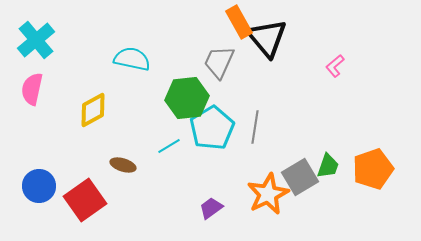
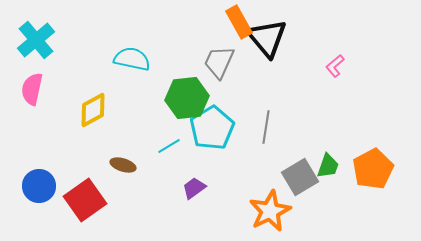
gray line: moved 11 px right
orange pentagon: rotated 9 degrees counterclockwise
orange star: moved 2 px right, 17 px down
purple trapezoid: moved 17 px left, 20 px up
